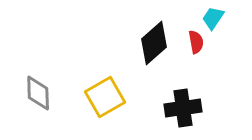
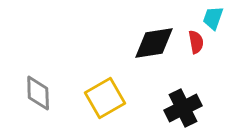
cyan trapezoid: rotated 15 degrees counterclockwise
black diamond: rotated 33 degrees clockwise
yellow square: moved 1 px down
black cross: rotated 18 degrees counterclockwise
